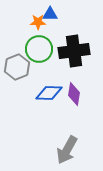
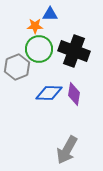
orange star: moved 3 px left, 4 px down
black cross: rotated 28 degrees clockwise
